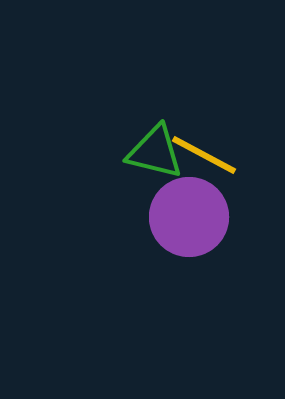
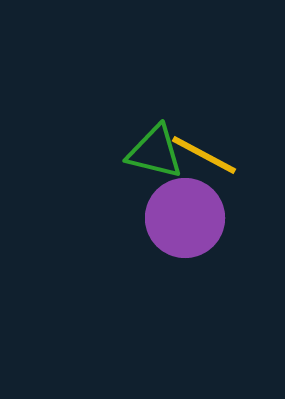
purple circle: moved 4 px left, 1 px down
